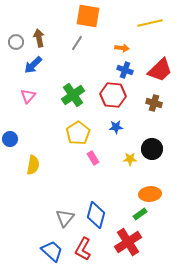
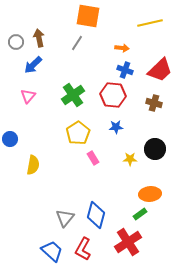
black circle: moved 3 px right
